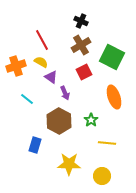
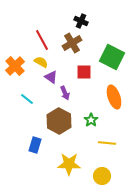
brown cross: moved 9 px left, 2 px up
orange cross: moved 1 px left; rotated 24 degrees counterclockwise
red square: rotated 28 degrees clockwise
